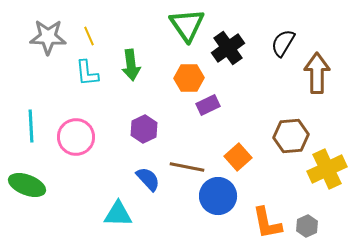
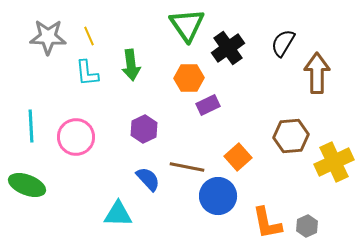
yellow cross: moved 7 px right, 7 px up
